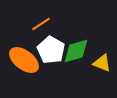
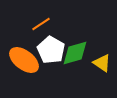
green diamond: moved 1 px left, 2 px down
yellow triangle: rotated 12 degrees clockwise
